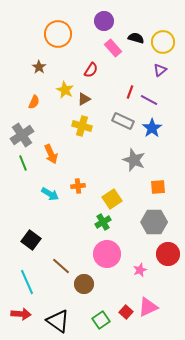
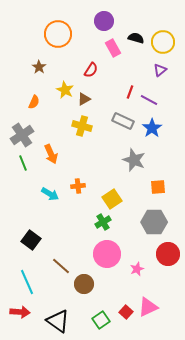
pink rectangle: rotated 12 degrees clockwise
pink star: moved 3 px left, 1 px up
red arrow: moved 1 px left, 2 px up
